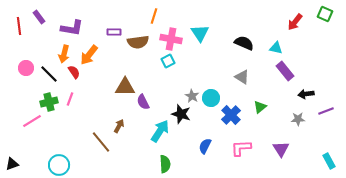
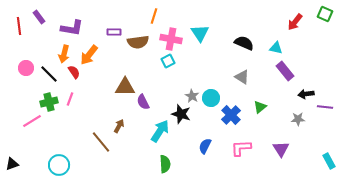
purple line at (326, 111): moved 1 px left, 4 px up; rotated 28 degrees clockwise
